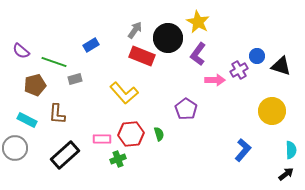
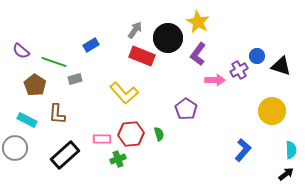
brown pentagon: rotated 25 degrees counterclockwise
